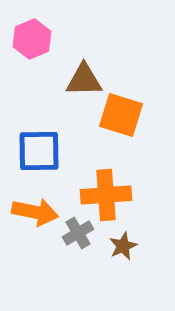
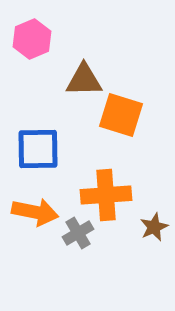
blue square: moved 1 px left, 2 px up
brown star: moved 31 px right, 19 px up
